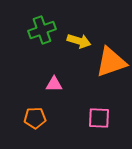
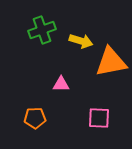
yellow arrow: moved 2 px right
orange triangle: rotated 8 degrees clockwise
pink triangle: moved 7 px right
